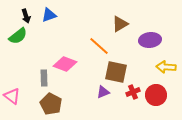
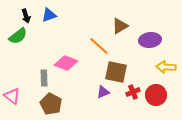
brown triangle: moved 2 px down
pink diamond: moved 1 px right, 1 px up
